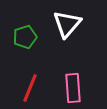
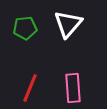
white triangle: moved 1 px right
green pentagon: moved 9 px up; rotated 10 degrees clockwise
